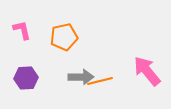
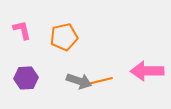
pink arrow: rotated 52 degrees counterclockwise
gray arrow: moved 2 px left, 4 px down; rotated 20 degrees clockwise
